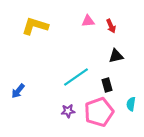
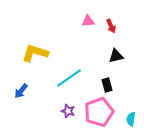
yellow L-shape: moved 27 px down
cyan line: moved 7 px left, 1 px down
blue arrow: moved 3 px right
cyan semicircle: moved 15 px down
purple star: rotated 24 degrees clockwise
